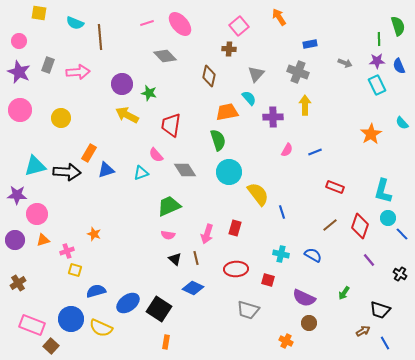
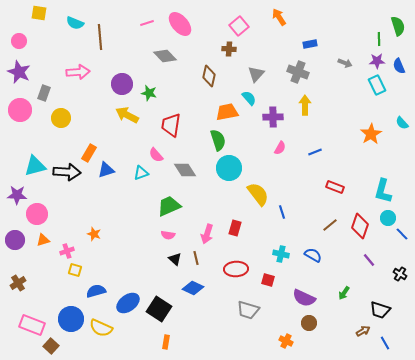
gray rectangle at (48, 65): moved 4 px left, 28 px down
pink semicircle at (287, 150): moved 7 px left, 2 px up
cyan circle at (229, 172): moved 4 px up
